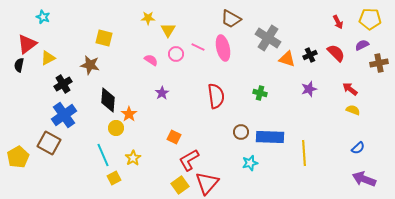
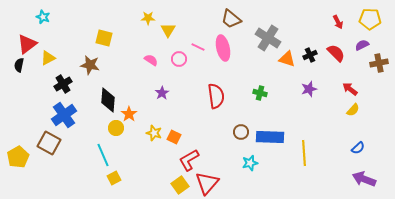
brown trapezoid at (231, 19): rotated 10 degrees clockwise
pink circle at (176, 54): moved 3 px right, 5 px down
yellow semicircle at (353, 110): rotated 112 degrees clockwise
yellow star at (133, 158): moved 21 px right, 25 px up; rotated 21 degrees counterclockwise
